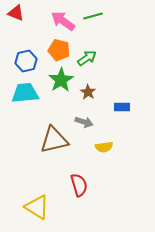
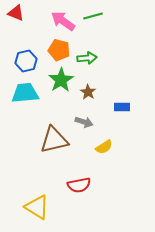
green arrow: rotated 30 degrees clockwise
yellow semicircle: rotated 24 degrees counterclockwise
red semicircle: rotated 95 degrees clockwise
